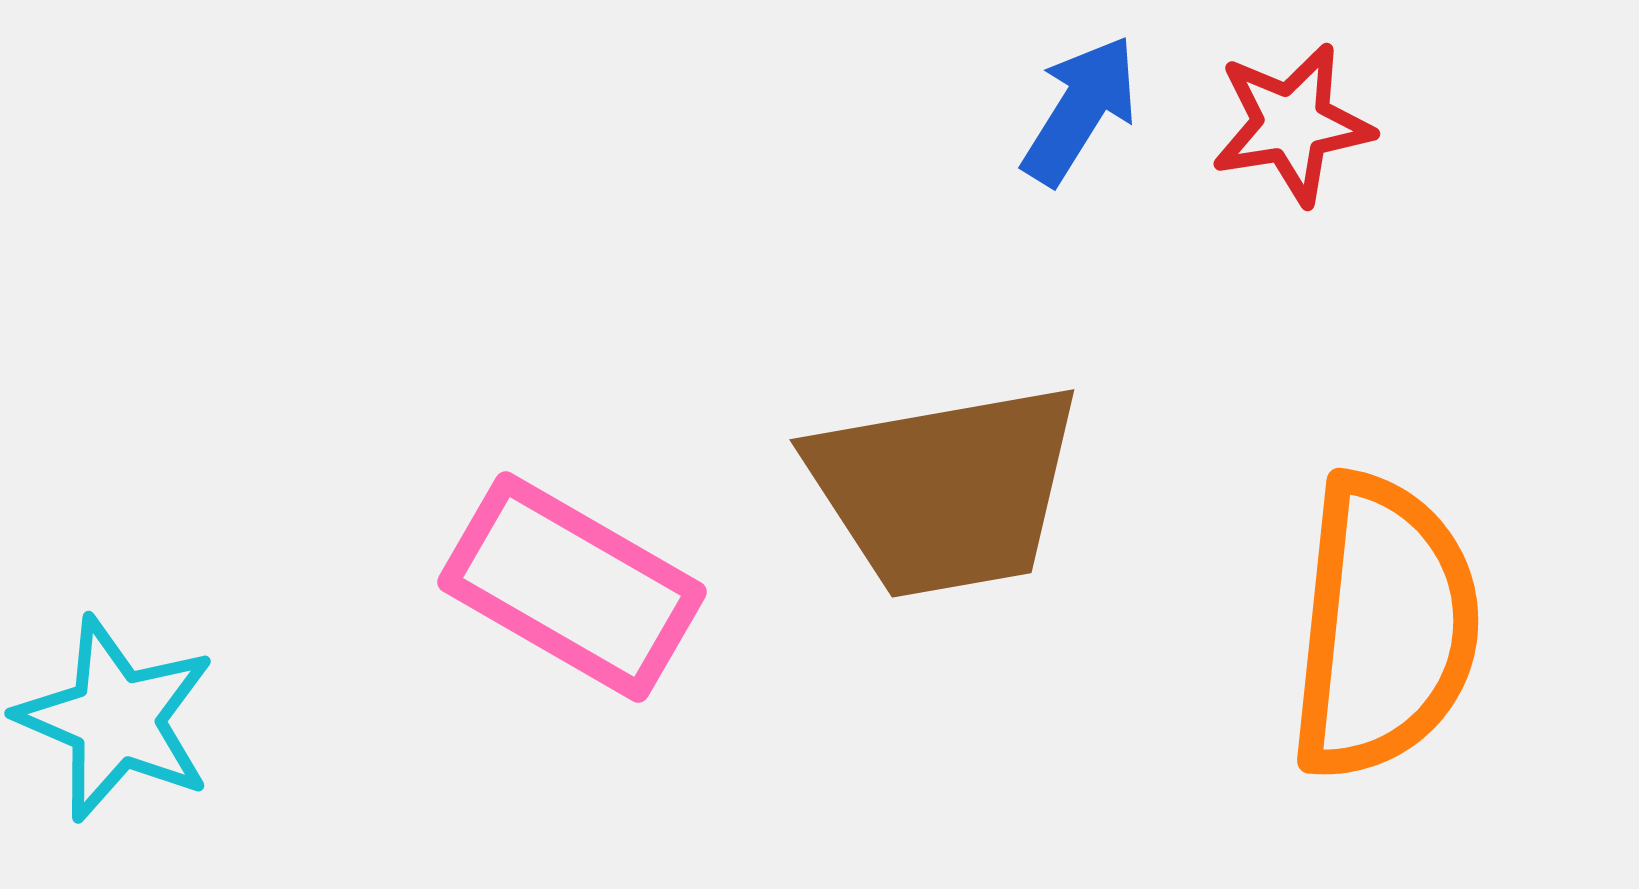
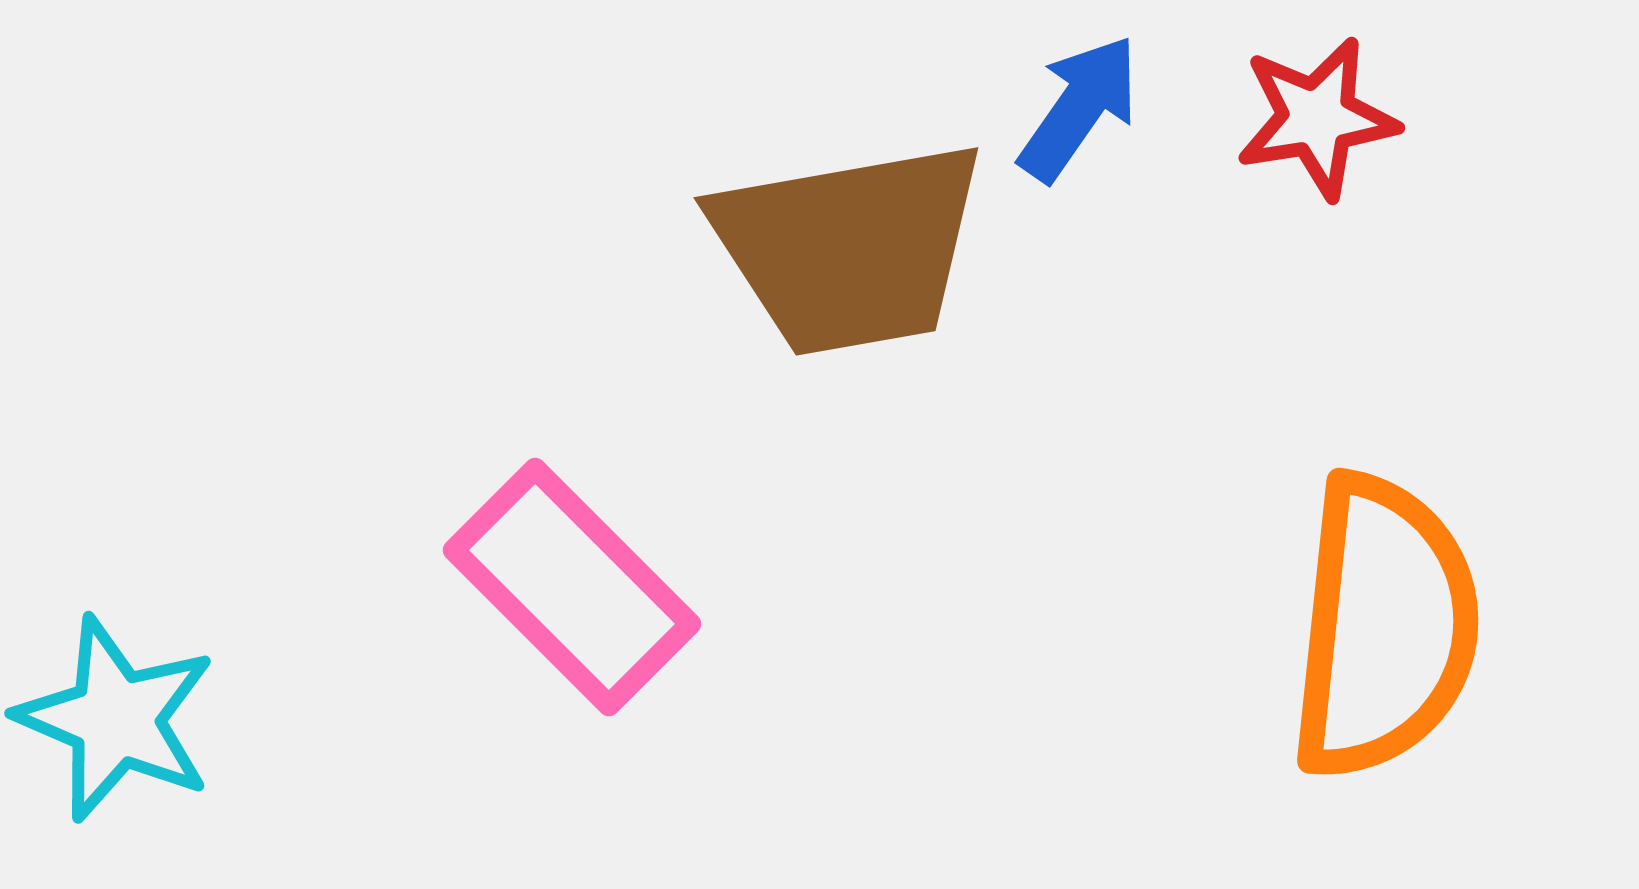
blue arrow: moved 1 px left, 2 px up; rotated 3 degrees clockwise
red star: moved 25 px right, 6 px up
brown trapezoid: moved 96 px left, 242 px up
pink rectangle: rotated 15 degrees clockwise
